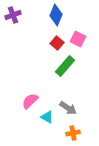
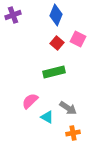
green rectangle: moved 11 px left, 6 px down; rotated 35 degrees clockwise
